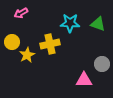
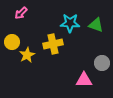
pink arrow: rotated 16 degrees counterclockwise
green triangle: moved 2 px left, 1 px down
yellow cross: moved 3 px right
gray circle: moved 1 px up
